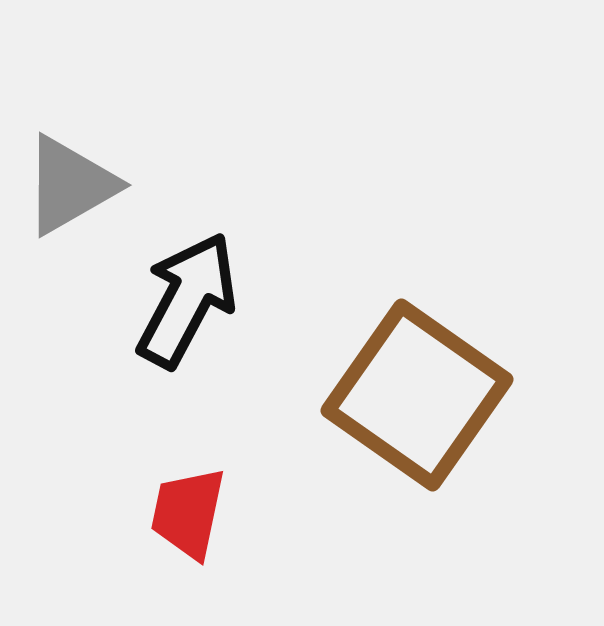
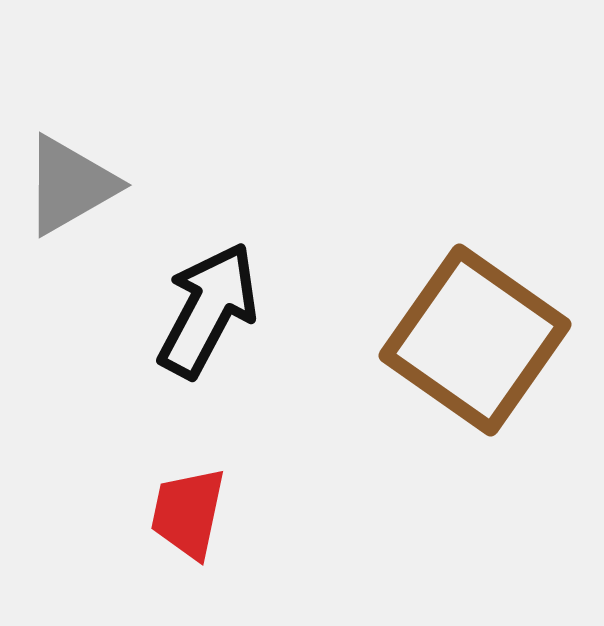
black arrow: moved 21 px right, 10 px down
brown square: moved 58 px right, 55 px up
